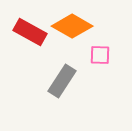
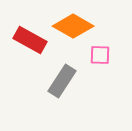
orange diamond: moved 1 px right
red rectangle: moved 8 px down
